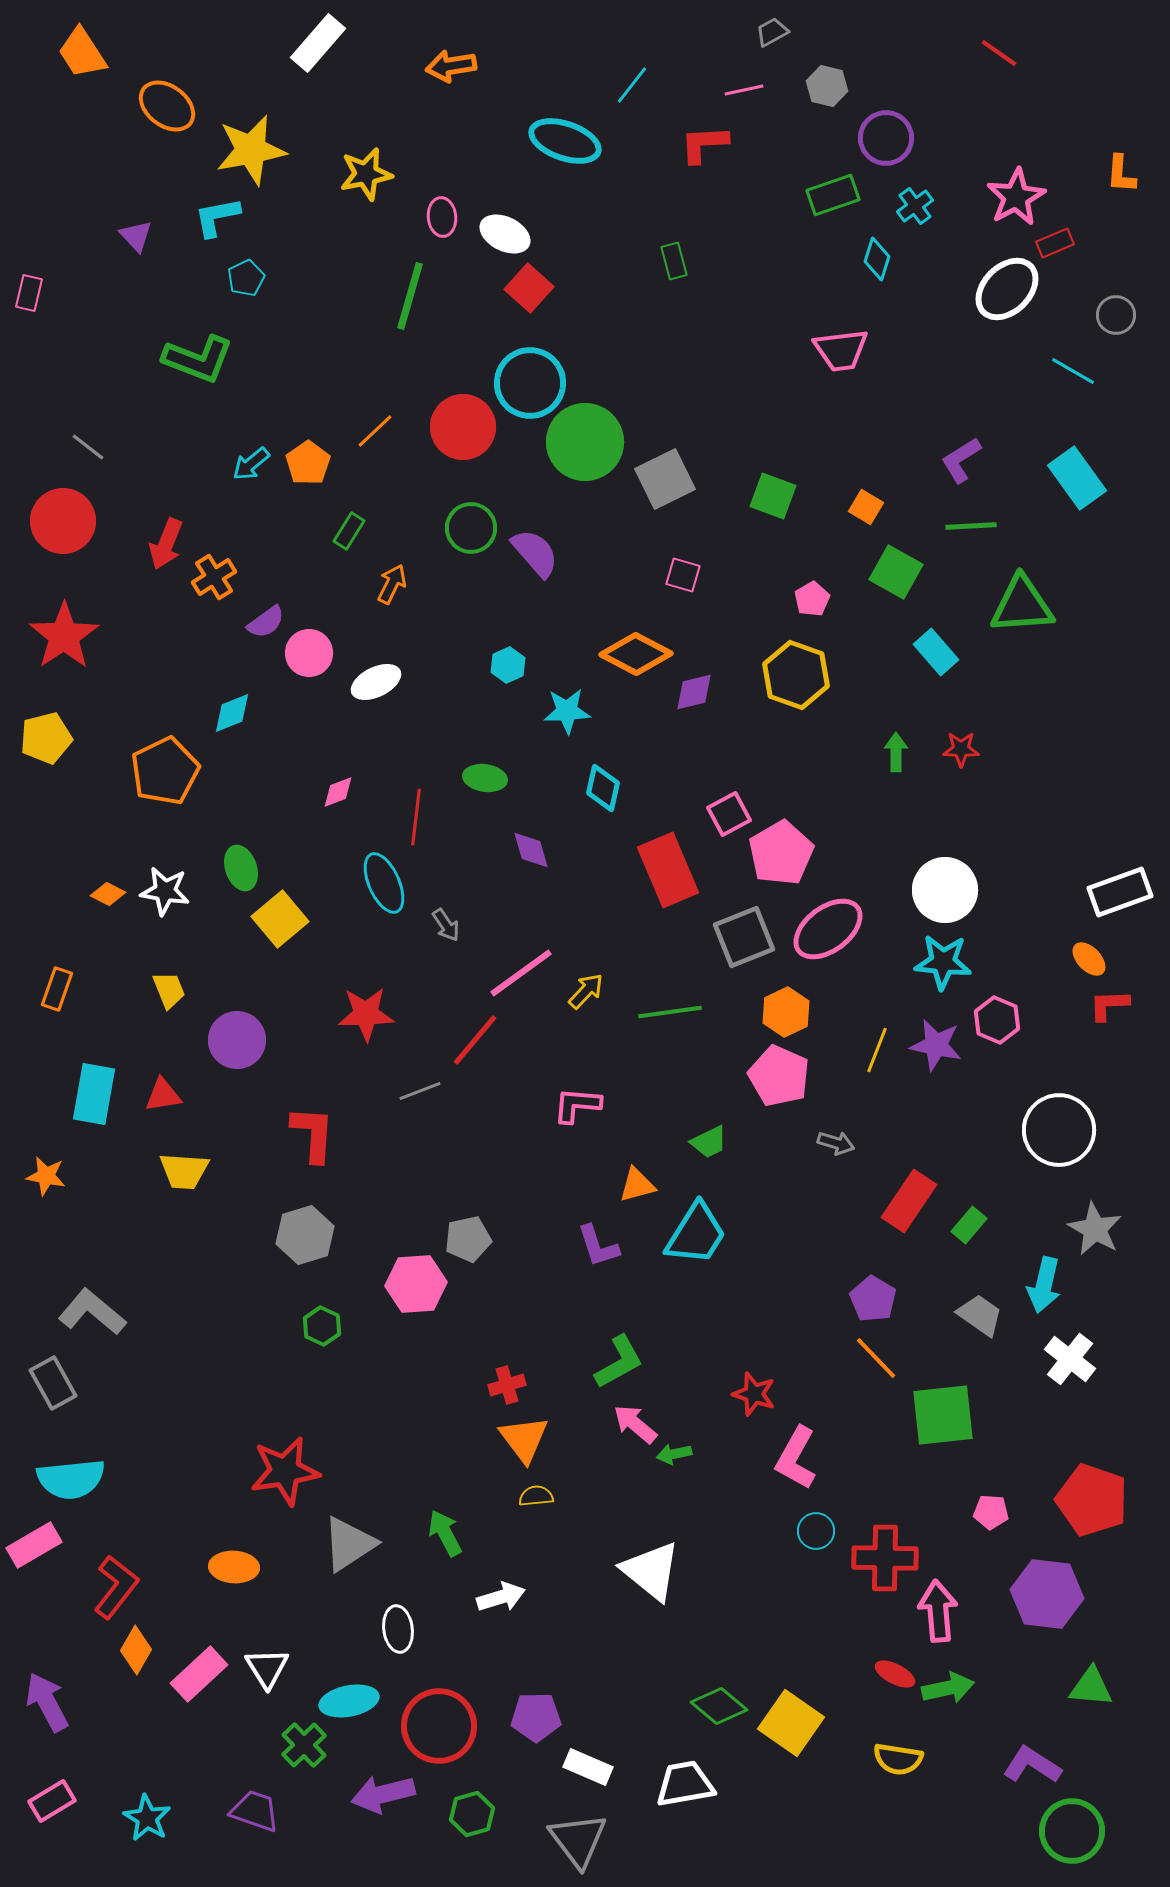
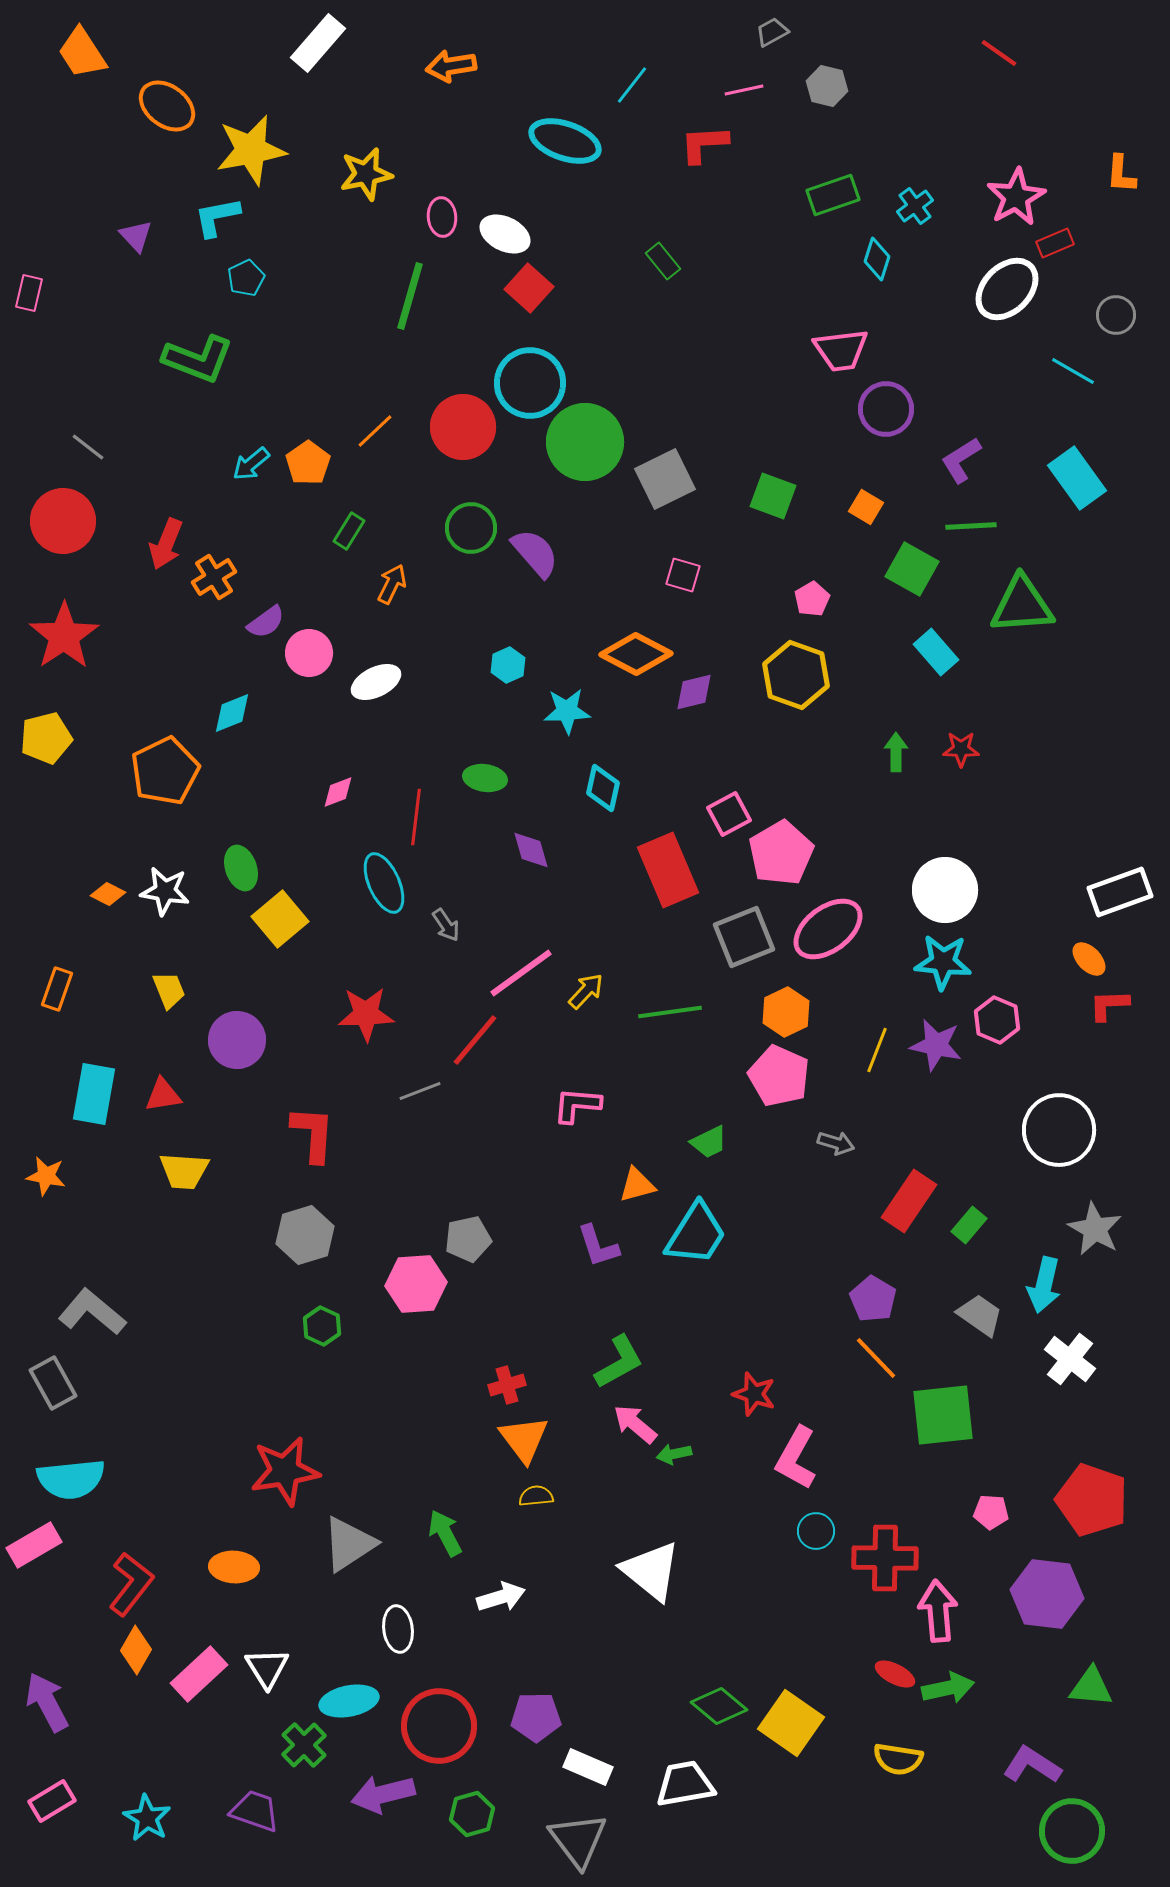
purple circle at (886, 138): moved 271 px down
green rectangle at (674, 261): moved 11 px left; rotated 24 degrees counterclockwise
green square at (896, 572): moved 16 px right, 3 px up
red L-shape at (116, 1587): moved 15 px right, 3 px up
